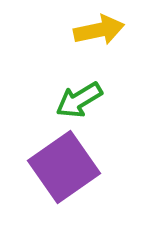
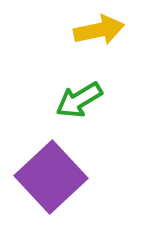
purple square: moved 13 px left, 10 px down; rotated 8 degrees counterclockwise
